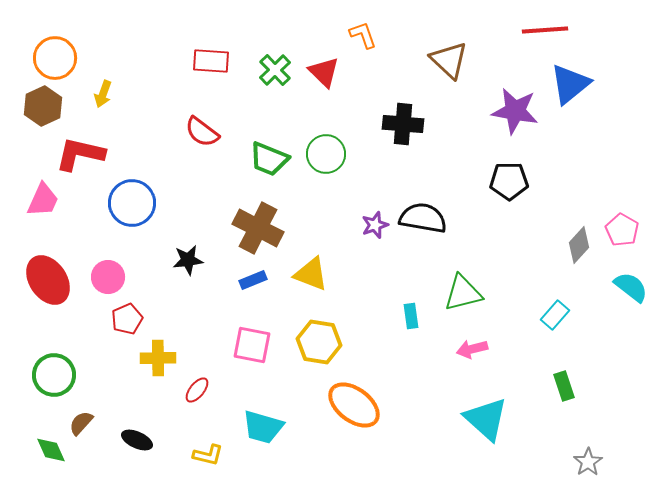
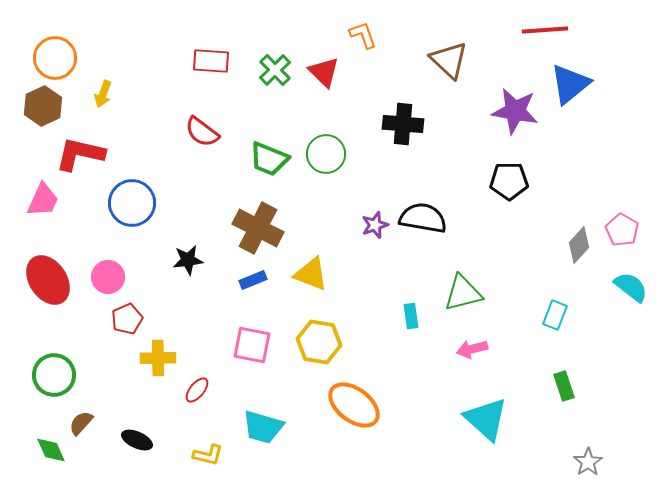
cyan rectangle at (555, 315): rotated 20 degrees counterclockwise
